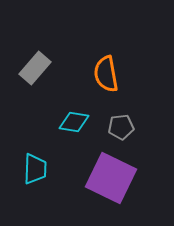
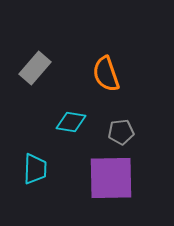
orange semicircle: rotated 9 degrees counterclockwise
cyan diamond: moved 3 px left
gray pentagon: moved 5 px down
purple square: rotated 27 degrees counterclockwise
